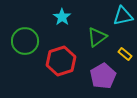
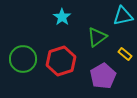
green circle: moved 2 px left, 18 px down
